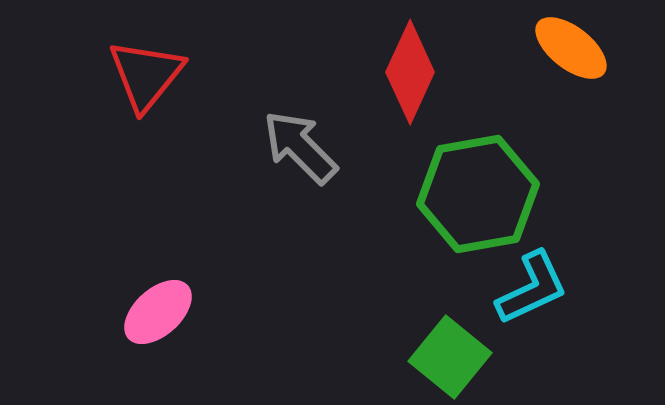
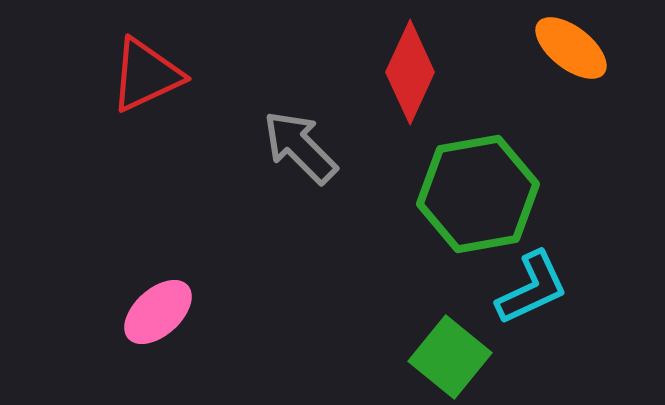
red triangle: rotated 26 degrees clockwise
